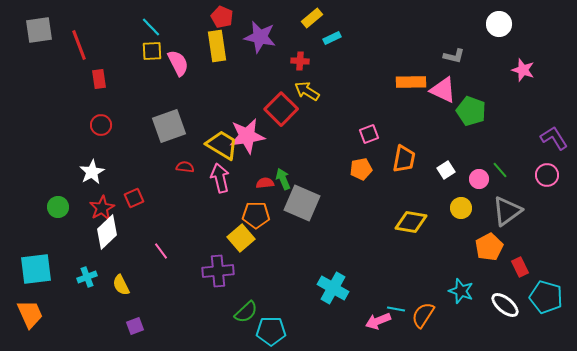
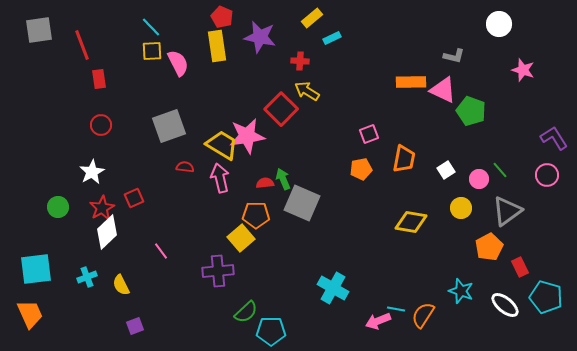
red line at (79, 45): moved 3 px right
